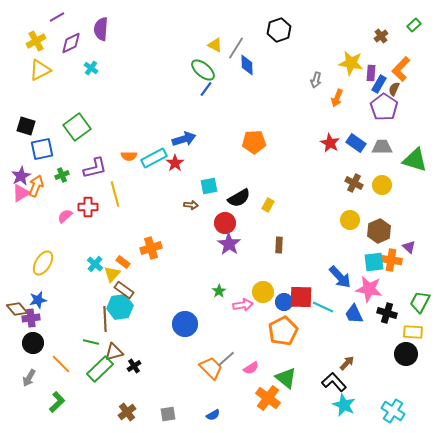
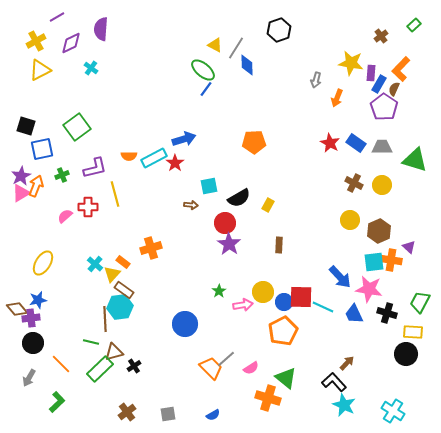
orange cross at (268, 398): rotated 20 degrees counterclockwise
